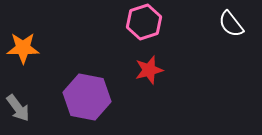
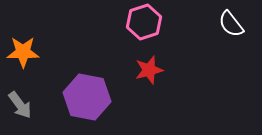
orange star: moved 4 px down
gray arrow: moved 2 px right, 3 px up
